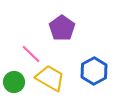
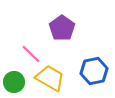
blue hexagon: rotated 16 degrees clockwise
